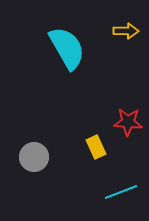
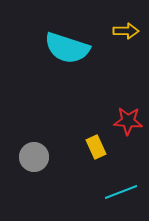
cyan semicircle: rotated 138 degrees clockwise
red star: moved 1 px up
